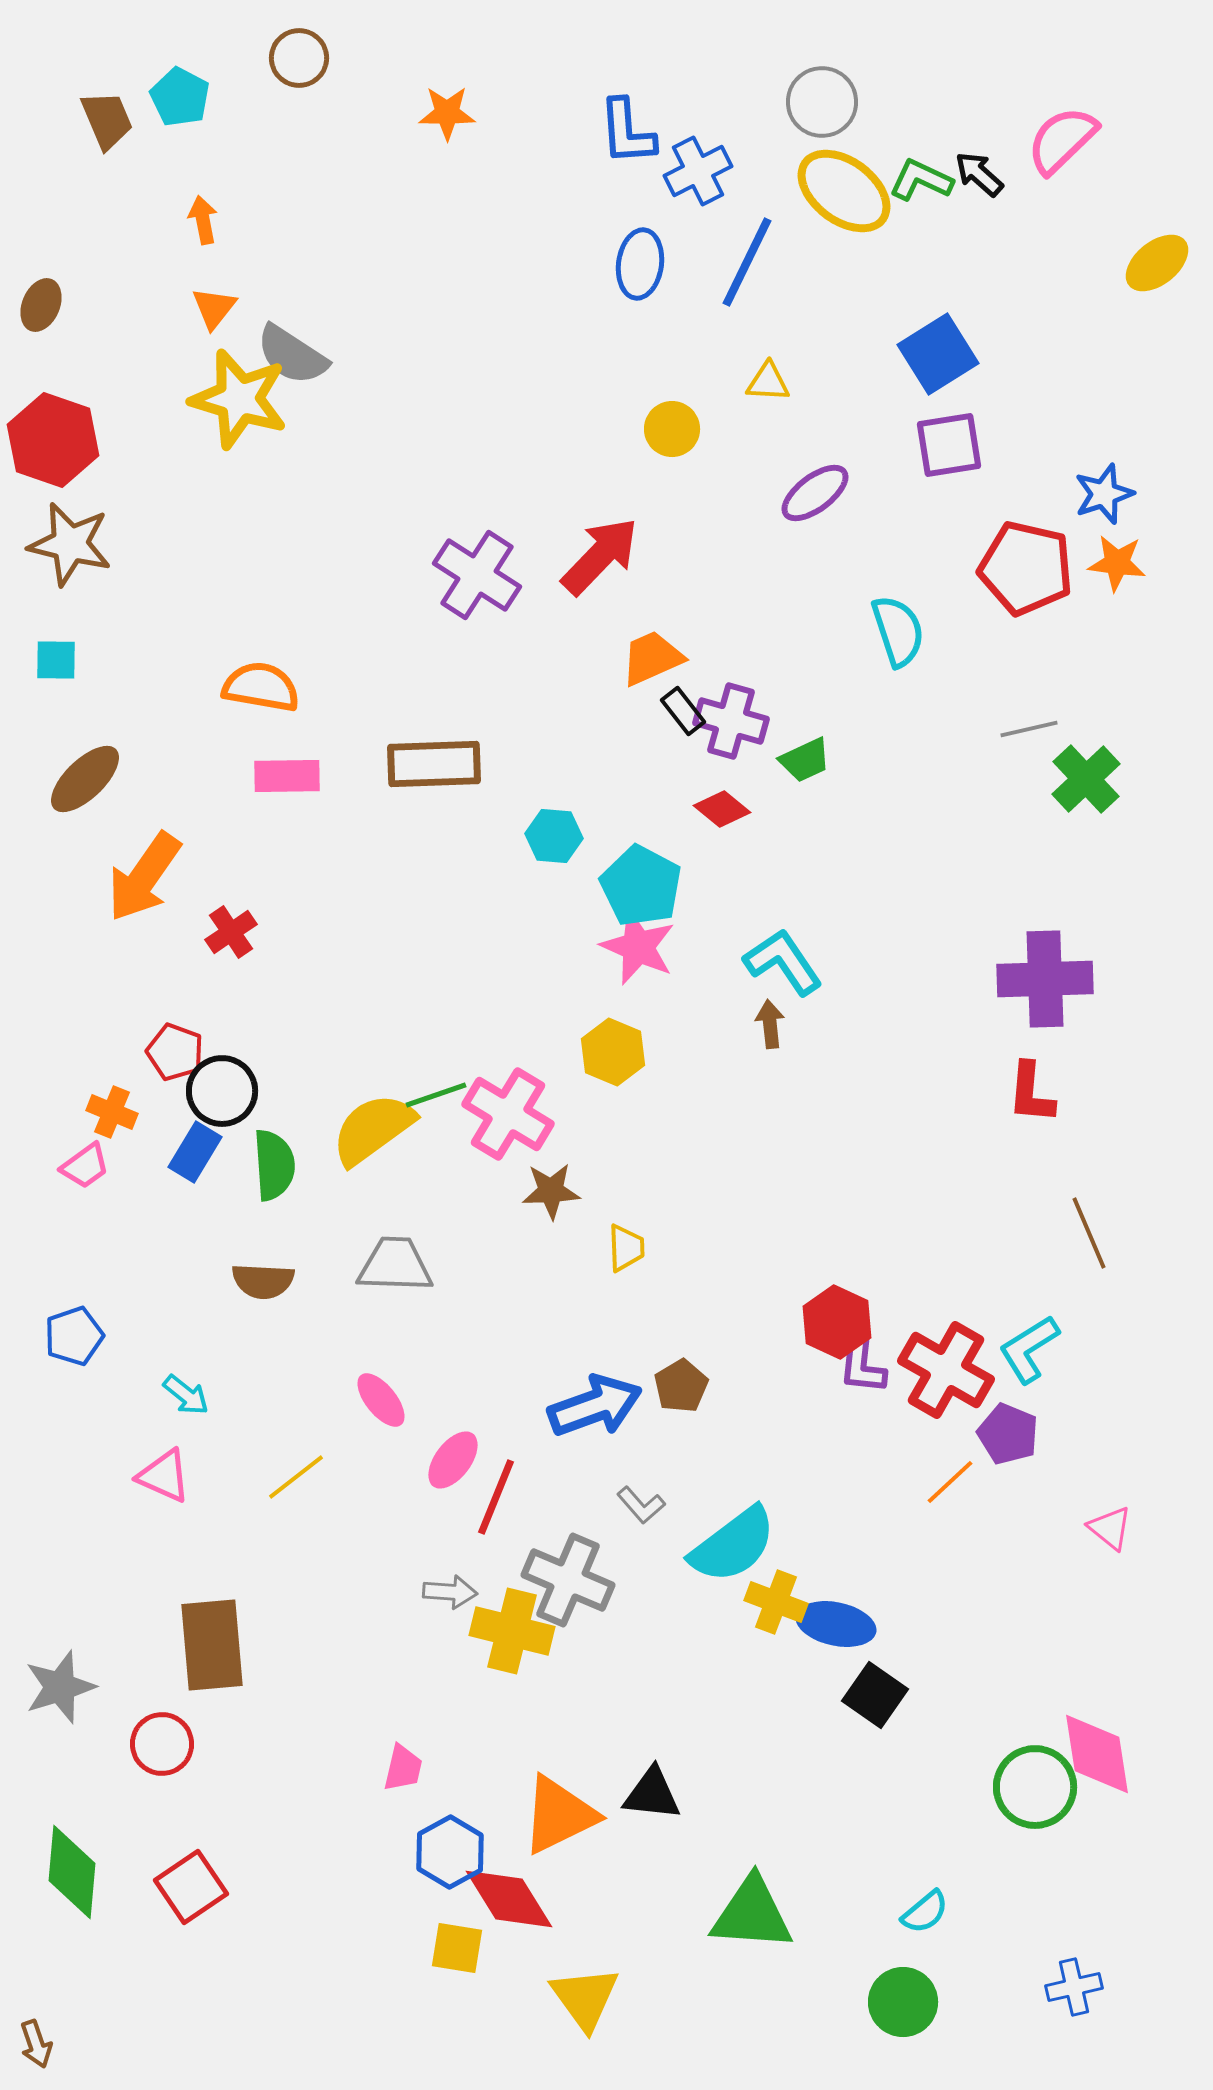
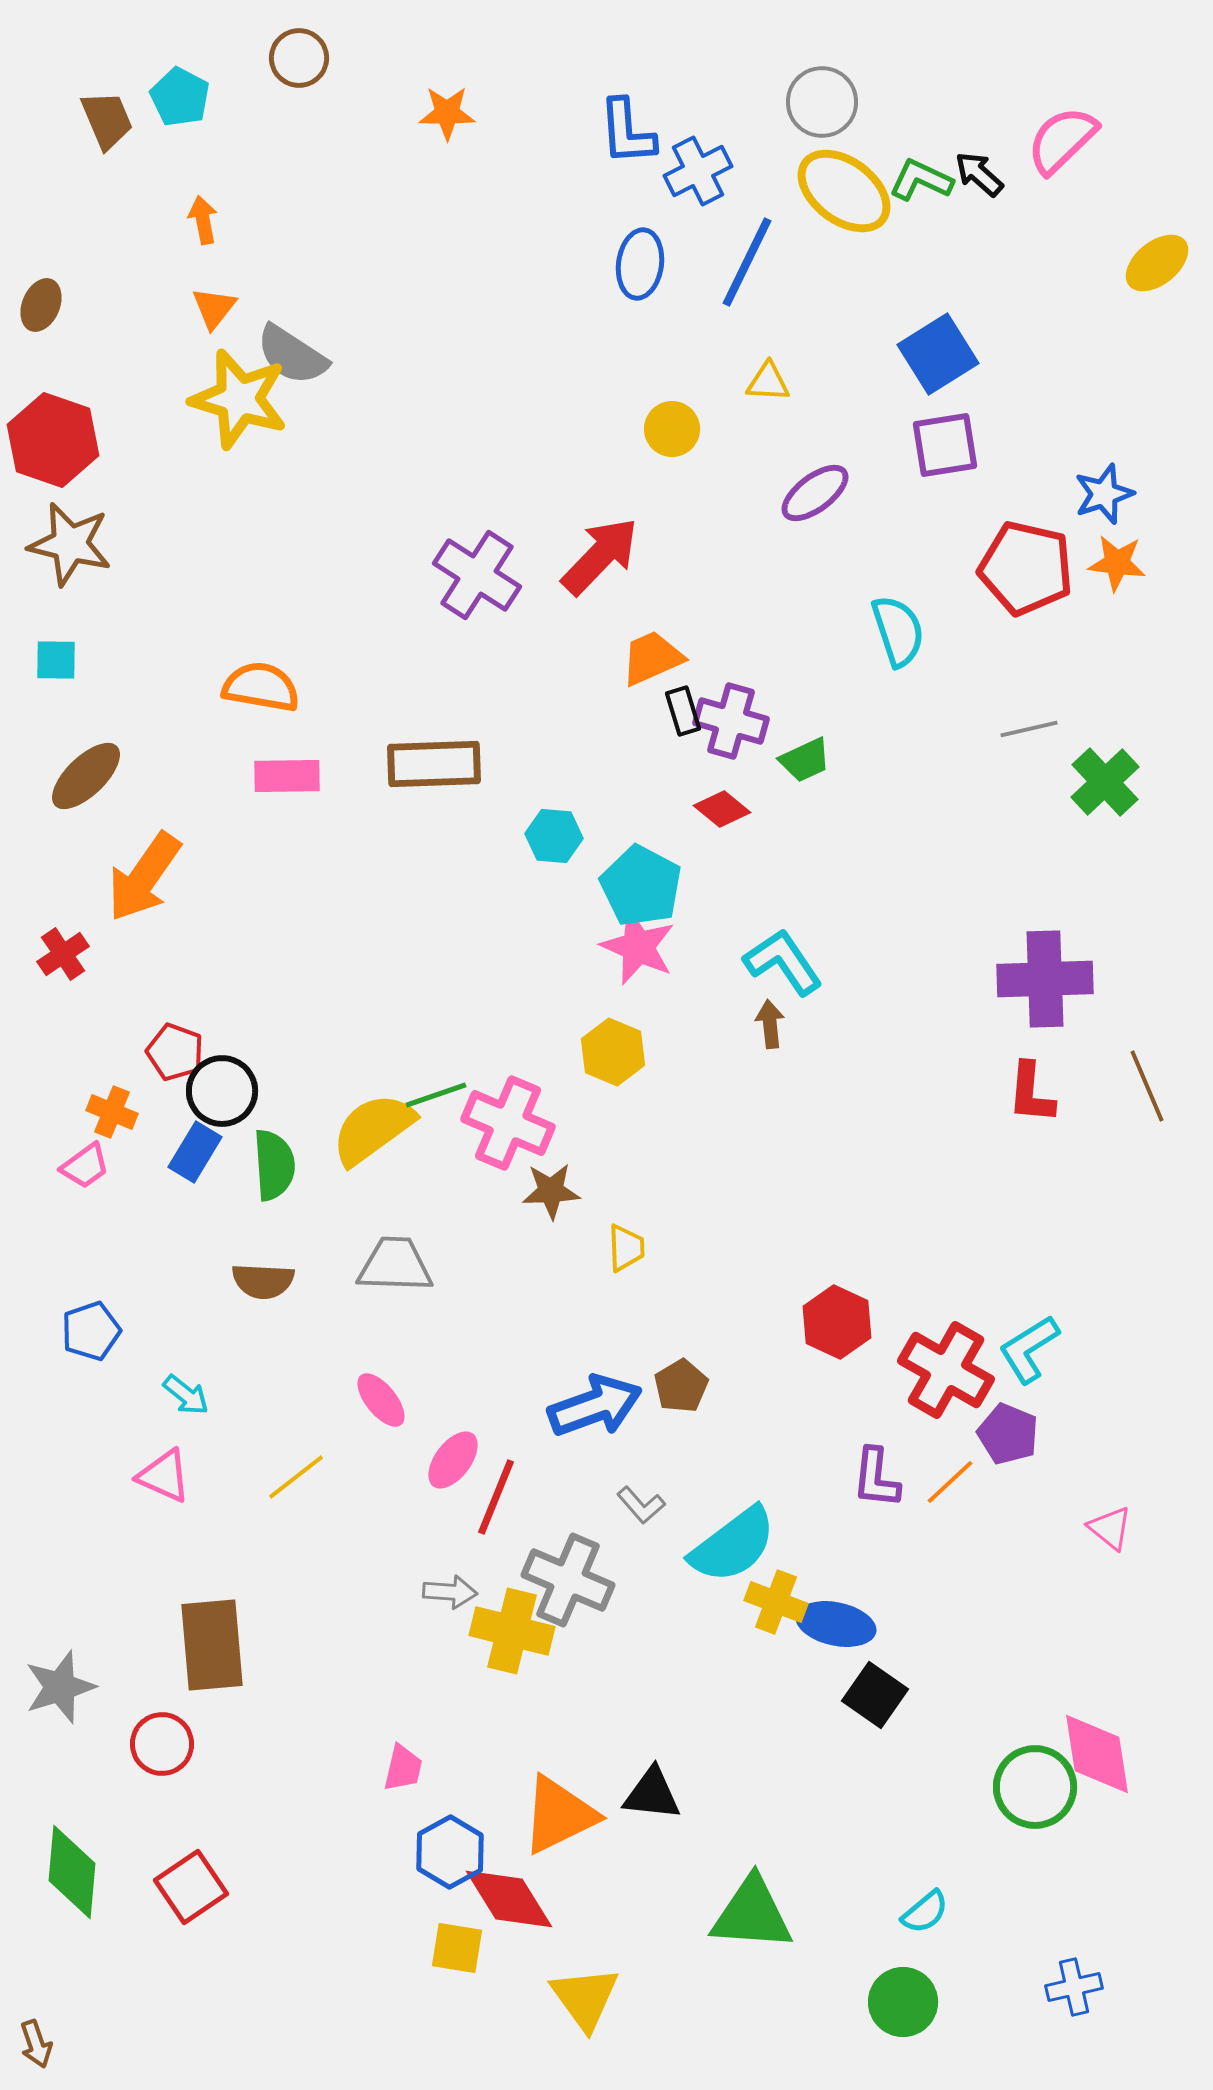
purple square at (949, 445): moved 4 px left
black rectangle at (683, 711): rotated 21 degrees clockwise
brown ellipse at (85, 779): moved 1 px right, 3 px up
green cross at (1086, 779): moved 19 px right, 3 px down
red cross at (231, 932): moved 168 px left, 22 px down
pink cross at (508, 1114): moved 9 px down; rotated 8 degrees counterclockwise
brown line at (1089, 1233): moved 58 px right, 147 px up
blue pentagon at (74, 1336): moved 17 px right, 5 px up
purple L-shape at (862, 1364): moved 14 px right, 114 px down
